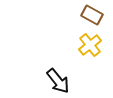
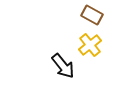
black arrow: moved 5 px right, 15 px up
